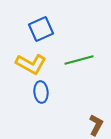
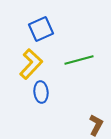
yellow L-shape: rotated 76 degrees counterclockwise
